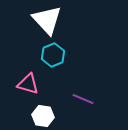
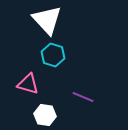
cyan hexagon: rotated 20 degrees counterclockwise
purple line: moved 2 px up
white hexagon: moved 2 px right, 1 px up
